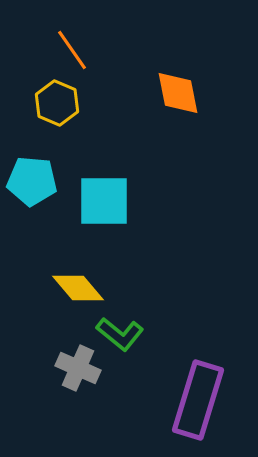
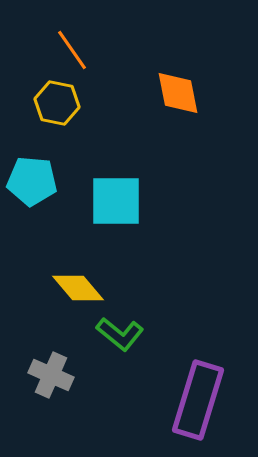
yellow hexagon: rotated 12 degrees counterclockwise
cyan square: moved 12 px right
gray cross: moved 27 px left, 7 px down
